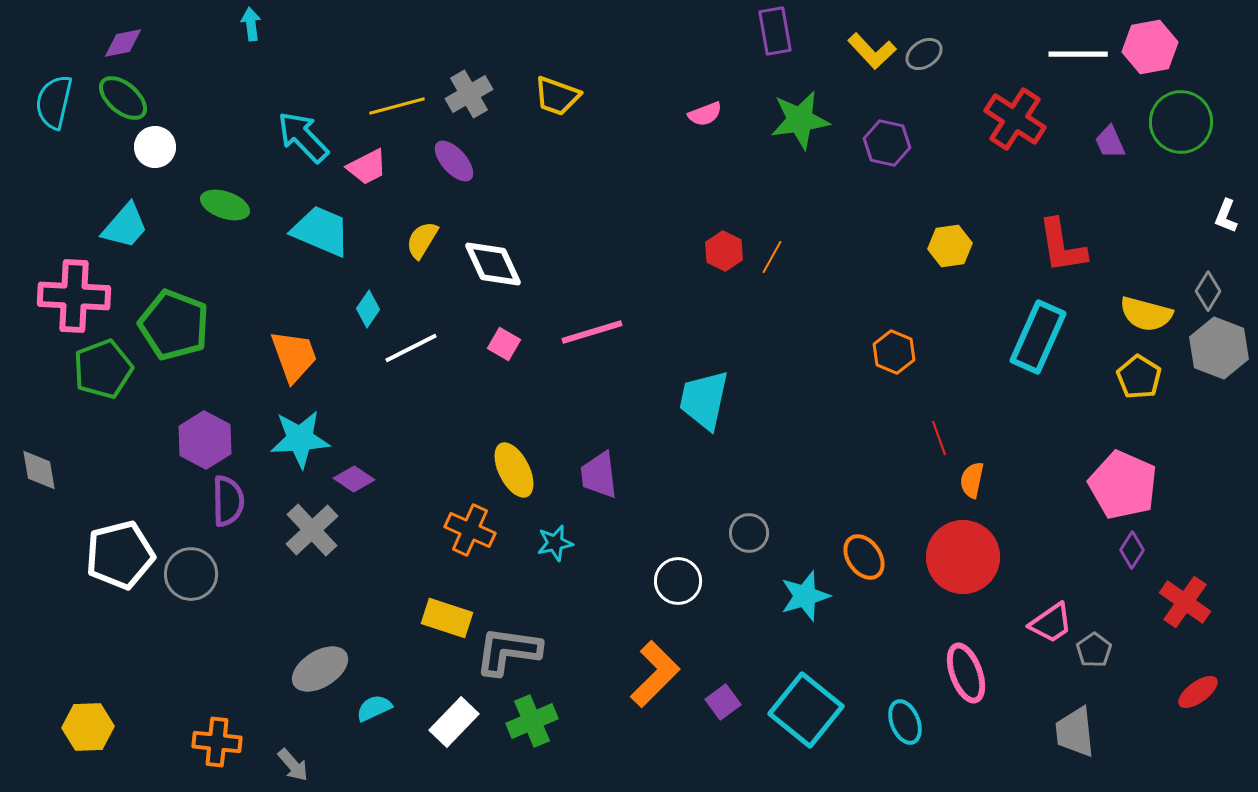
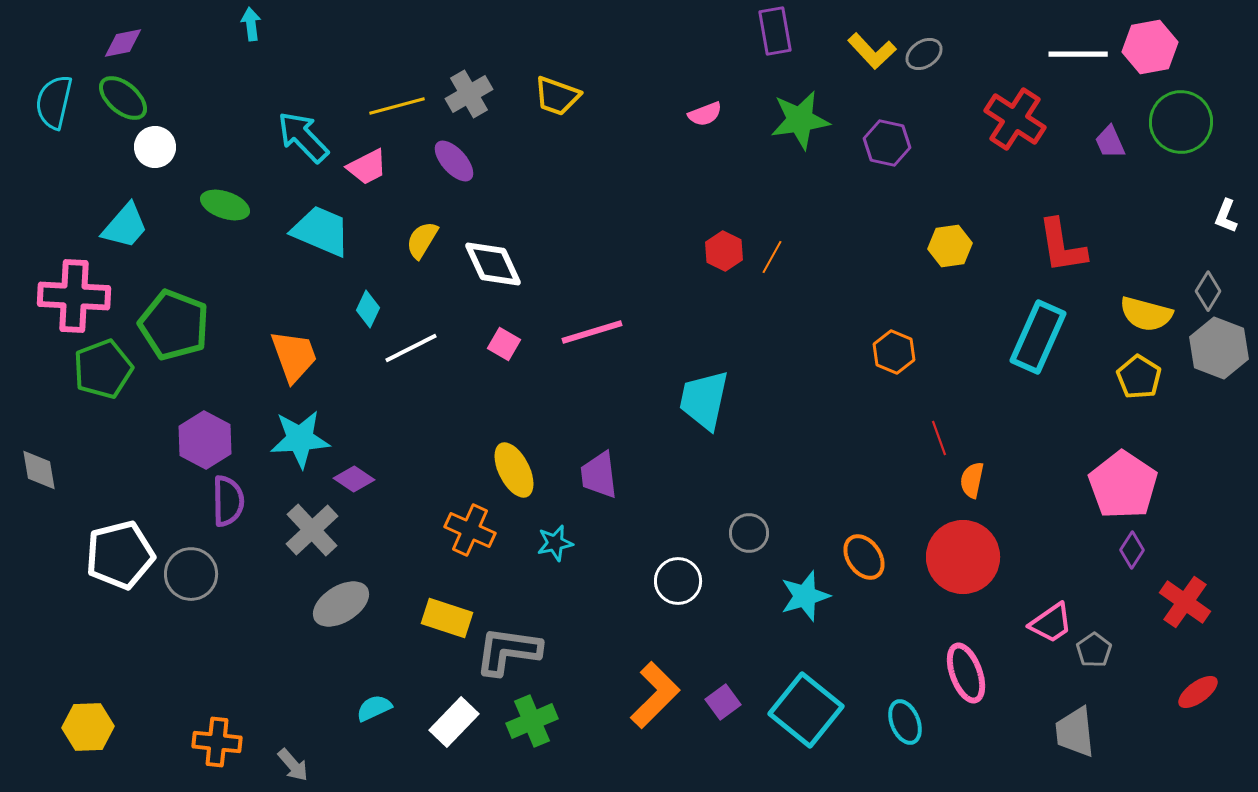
cyan diamond at (368, 309): rotated 9 degrees counterclockwise
pink pentagon at (1123, 485): rotated 10 degrees clockwise
gray ellipse at (320, 669): moved 21 px right, 65 px up
orange L-shape at (655, 674): moved 21 px down
